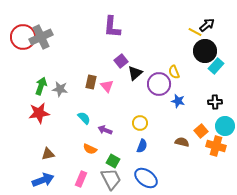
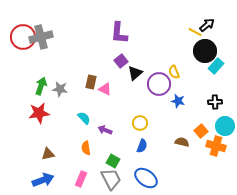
purple L-shape: moved 7 px right, 6 px down
gray cross: rotated 10 degrees clockwise
pink triangle: moved 2 px left, 3 px down; rotated 24 degrees counterclockwise
orange semicircle: moved 4 px left, 1 px up; rotated 56 degrees clockwise
